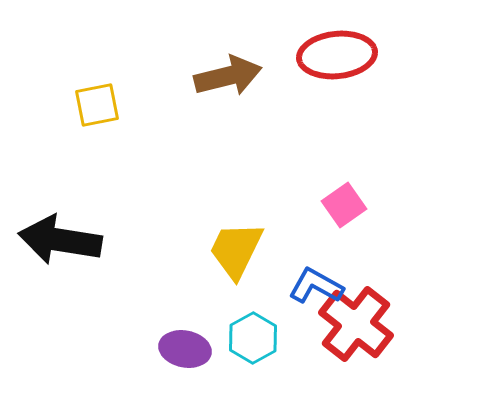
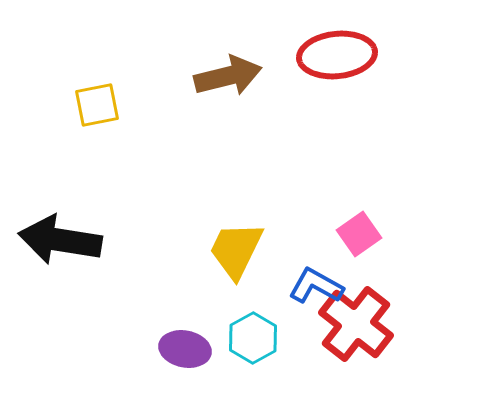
pink square: moved 15 px right, 29 px down
